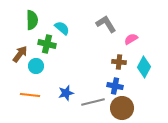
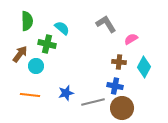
green semicircle: moved 5 px left, 1 px down
